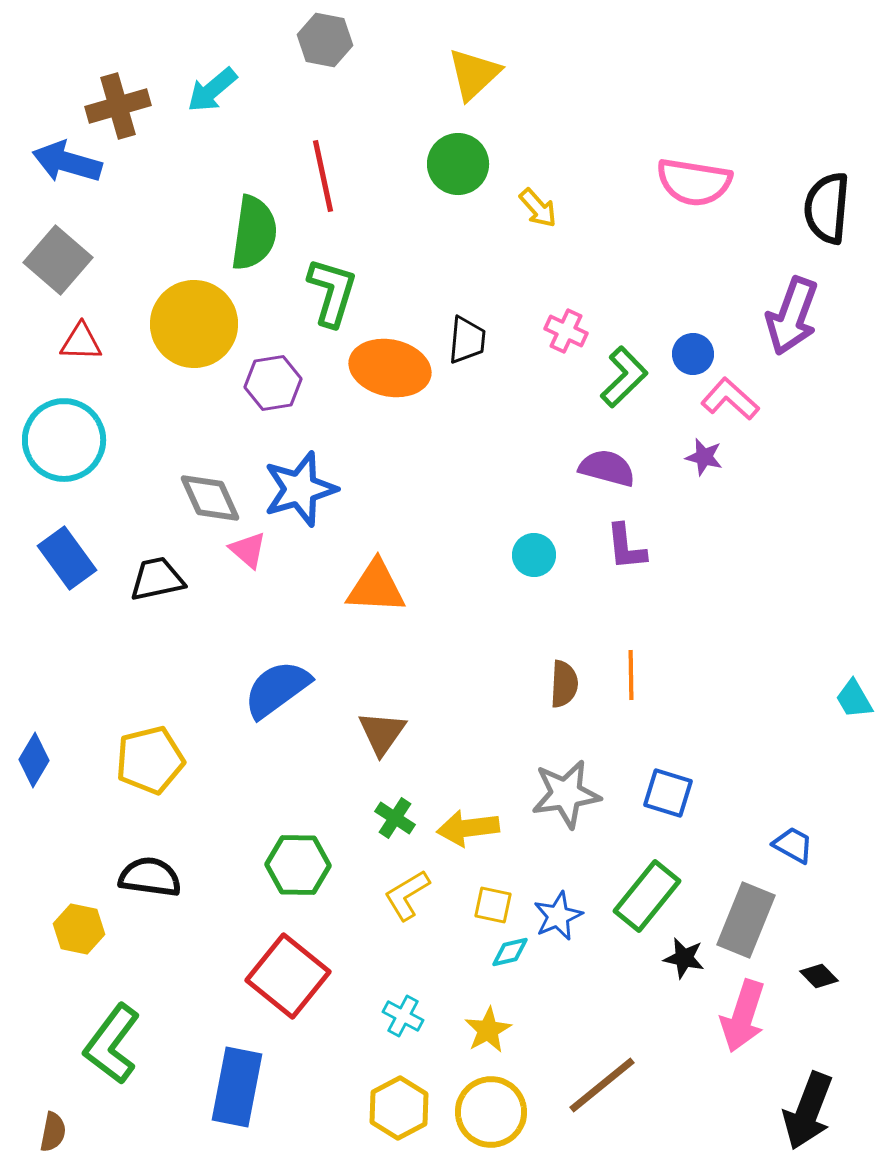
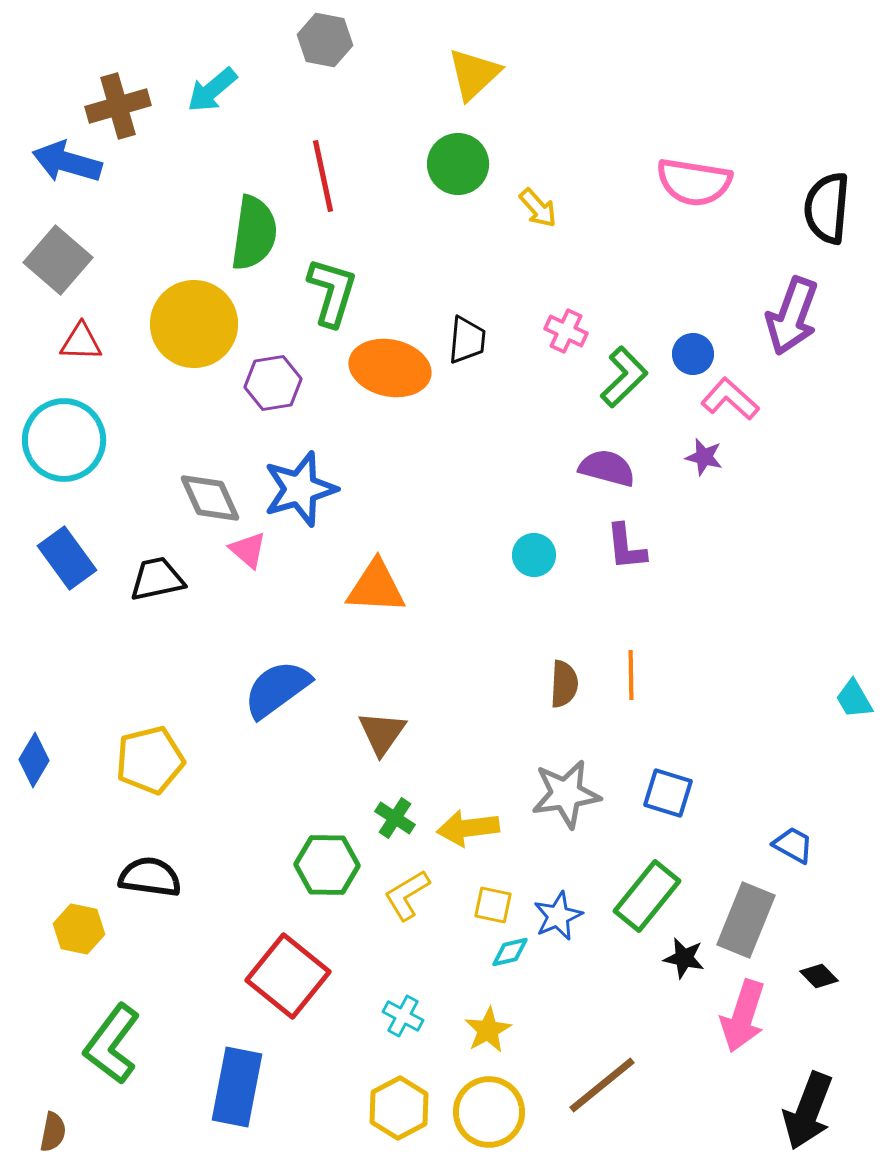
green hexagon at (298, 865): moved 29 px right
yellow circle at (491, 1112): moved 2 px left
